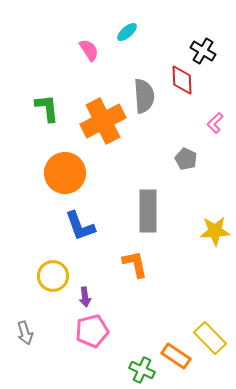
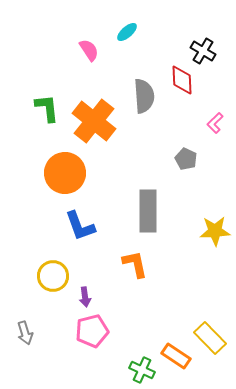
orange cross: moved 9 px left; rotated 24 degrees counterclockwise
